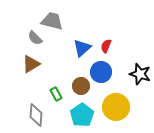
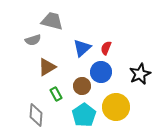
gray semicircle: moved 2 px left, 2 px down; rotated 63 degrees counterclockwise
red semicircle: moved 2 px down
brown triangle: moved 16 px right, 3 px down
black star: rotated 30 degrees clockwise
brown circle: moved 1 px right
cyan pentagon: moved 2 px right
